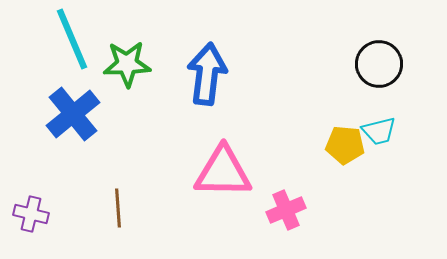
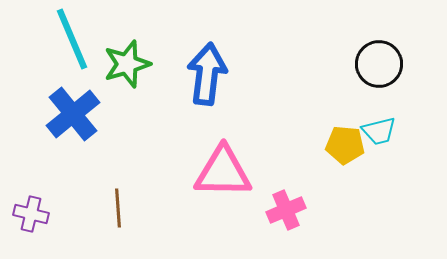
green star: rotated 15 degrees counterclockwise
